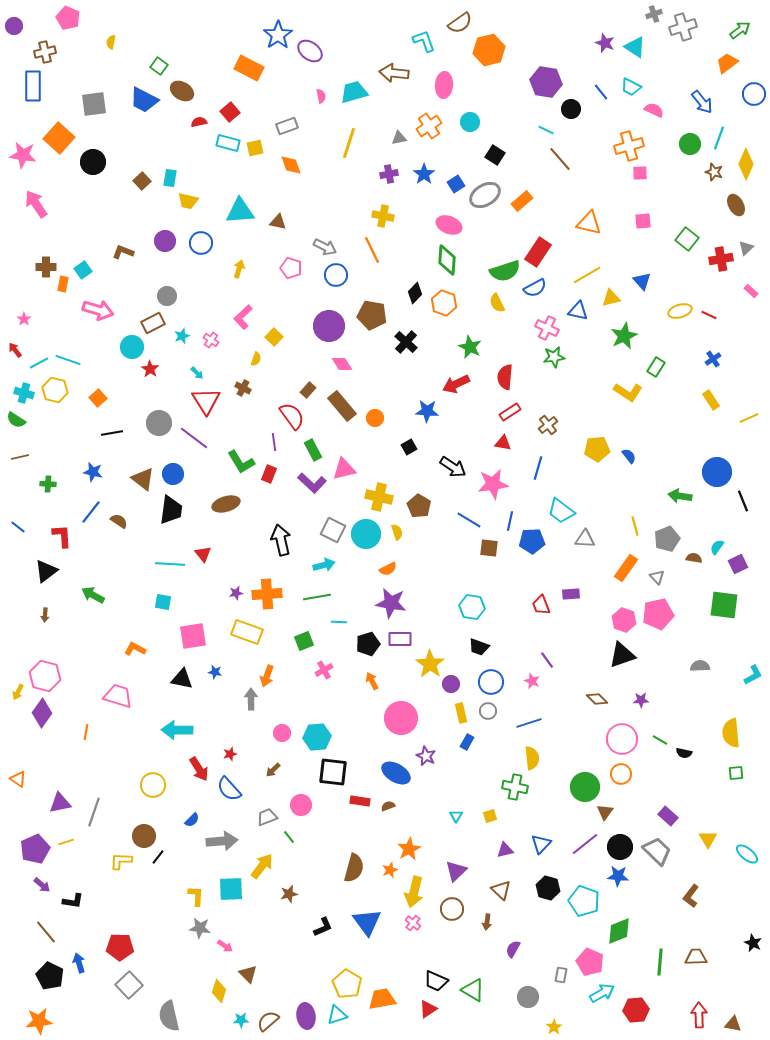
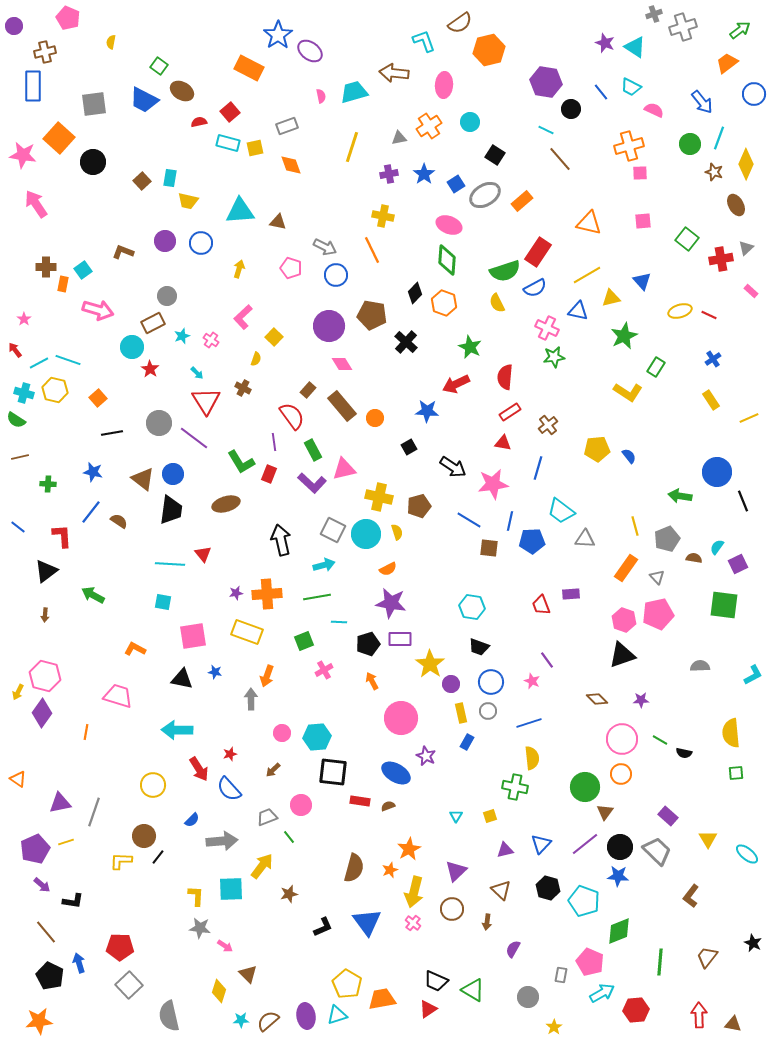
yellow line at (349, 143): moved 3 px right, 4 px down
brown pentagon at (419, 506): rotated 25 degrees clockwise
brown trapezoid at (696, 957): moved 11 px right; rotated 50 degrees counterclockwise
